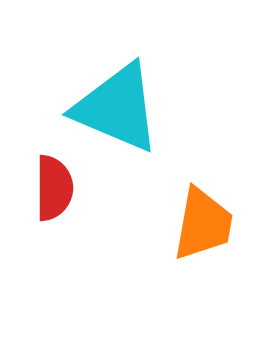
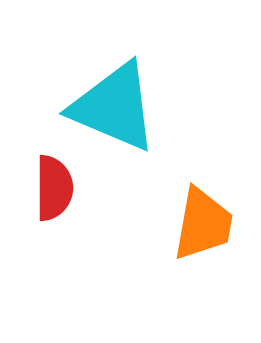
cyan triangle: moved 3 px left, 1 px up
